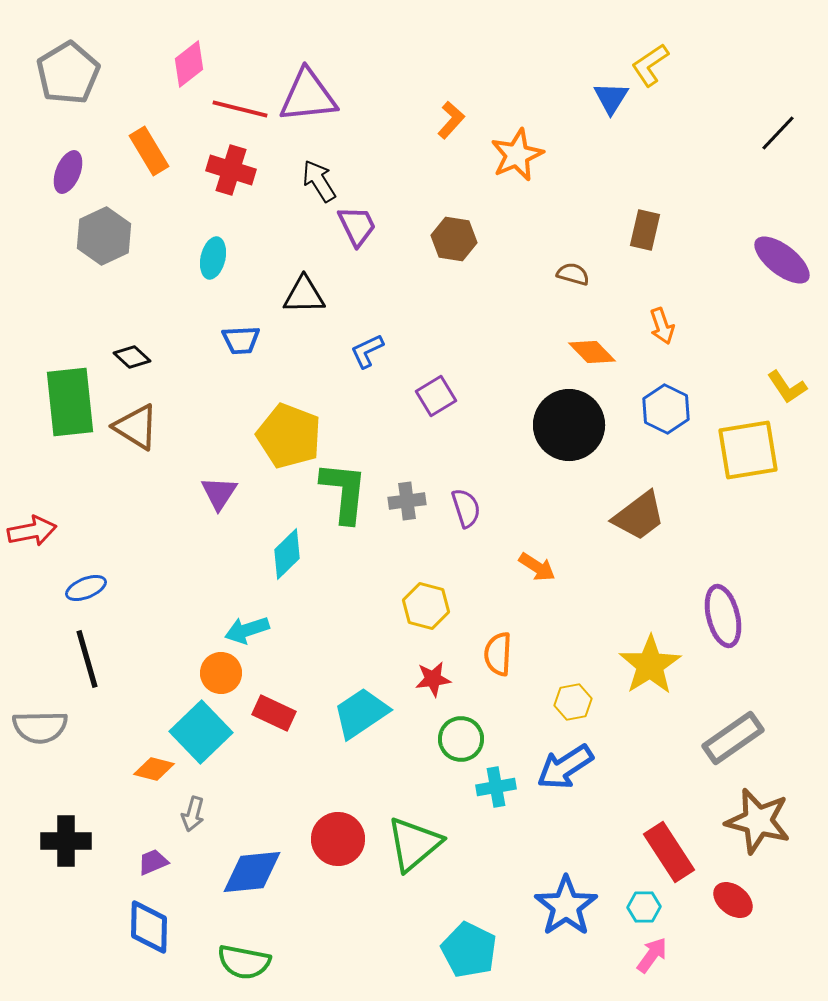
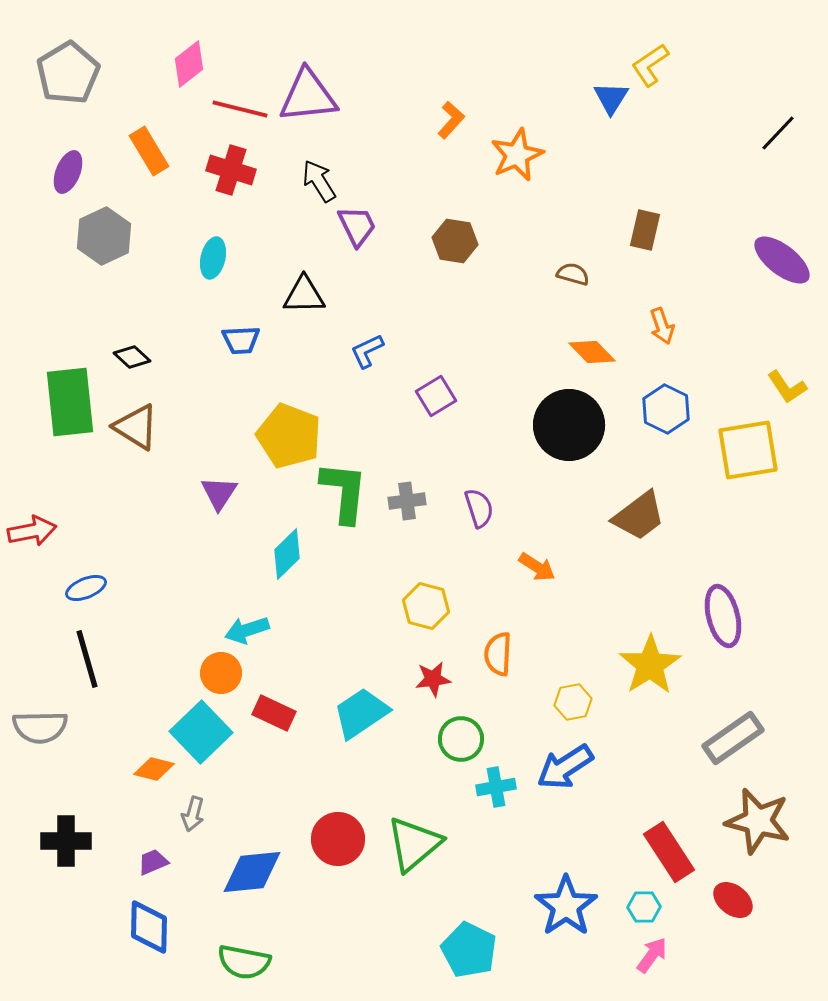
brown hexagon at (454, 239): moved 1 px right, 2 px down
purple semicircle at (466, 508): moved 13 px right
